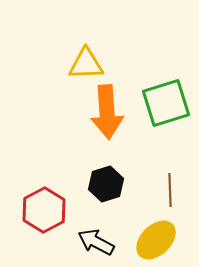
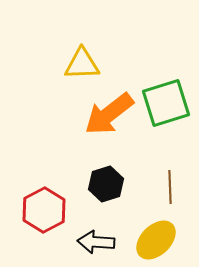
yellow triangle: moved 4 px left
orange arrow: moved 2 px right, 2 px down; rotated 56 degrees clockwise
brown line: moved 3 px up
black arrow: rotated 24 degrees counterclockwise
